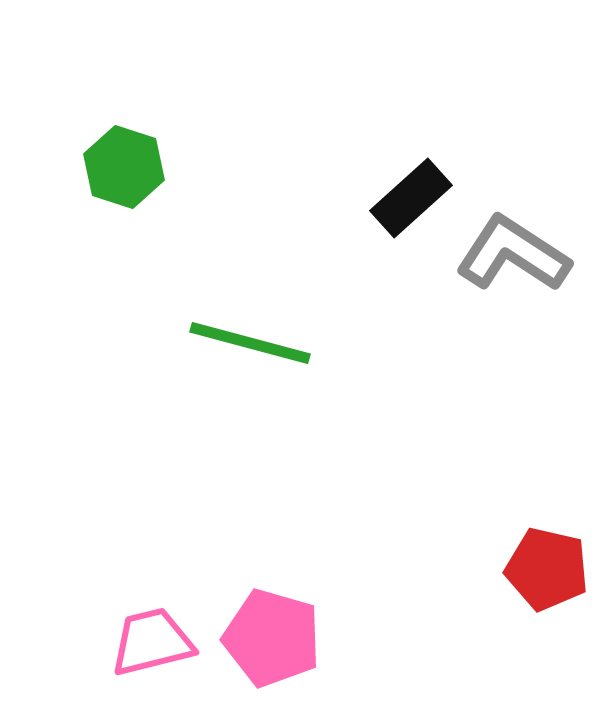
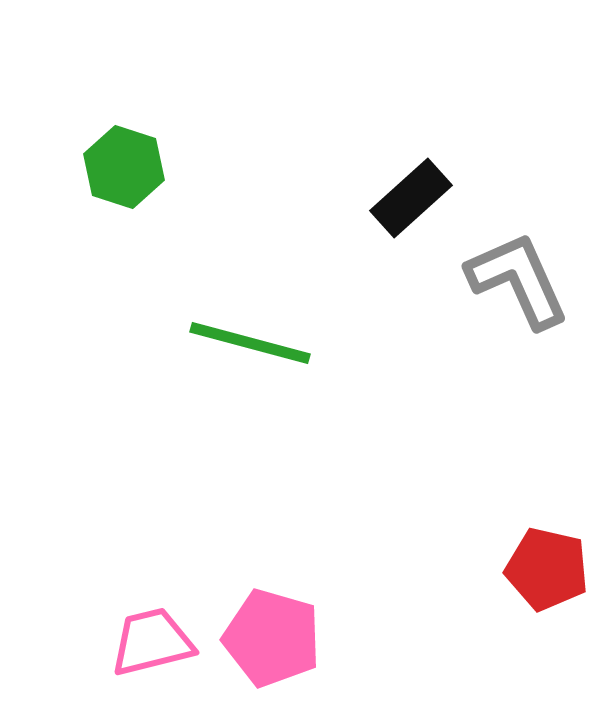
gray L-shape: moved 5 px right, 26 px down; rotated 33 degrees clockwise
